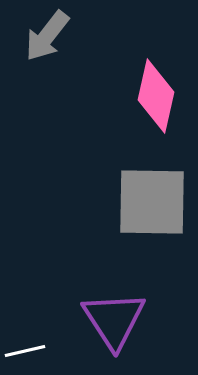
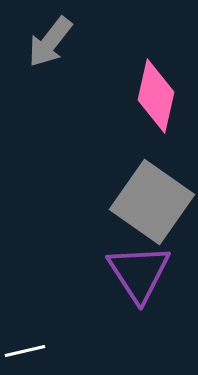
gray arrow: moved 3 px right, 6 px down
gray square: rotated 34 degrees clockwise
purple triangle: moved 25 px right, 47 px up
